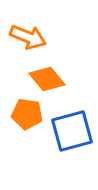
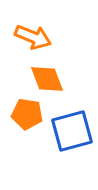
orange arrow: moved 5 px right
orange diamond: rotated 18 degrees clockwise
